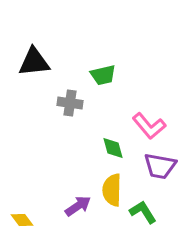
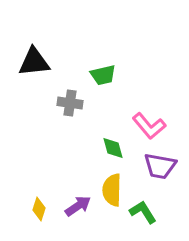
yellow diamond: moved 17 px right, 11 px up; rotated 55 degrees clockwise
